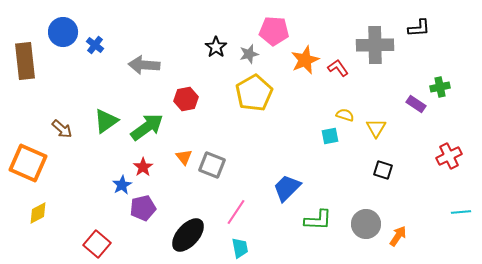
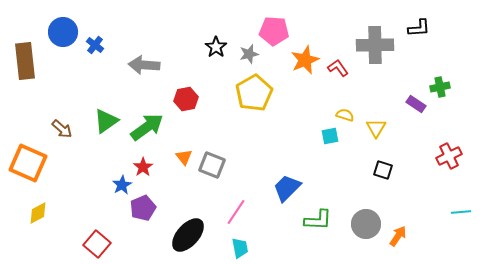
purple pentagon: rotated 10 degrees counterclockwise
